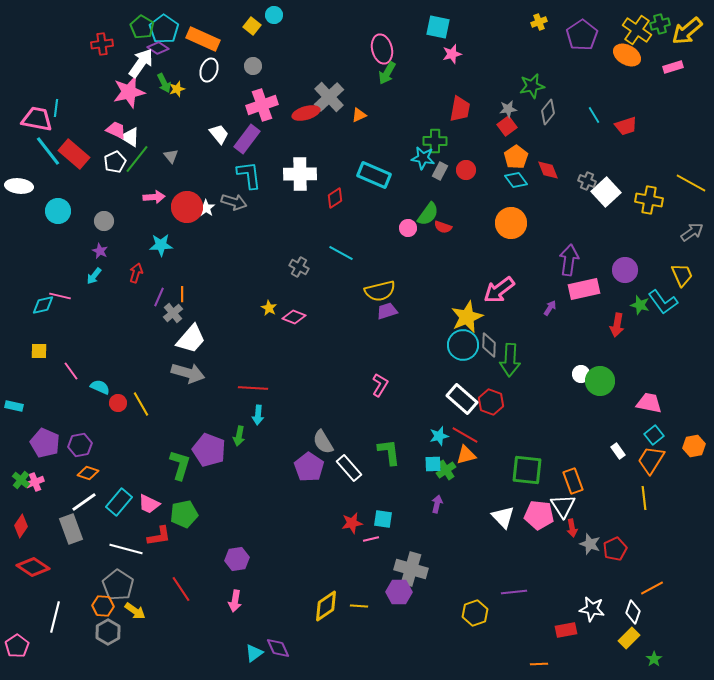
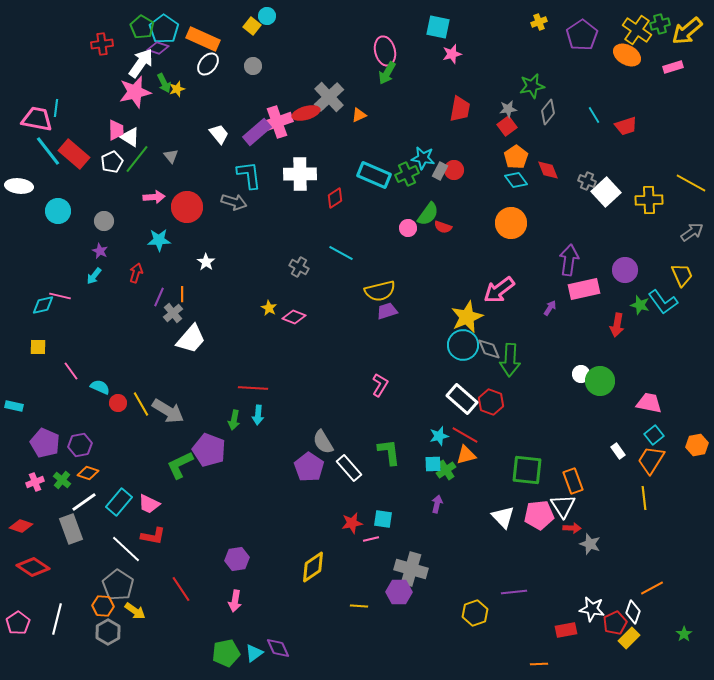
cyan circle at (274, 15): moved 7 px left, 1 px down
purple diamond at (158, 48): rotated 15 degrees counterclockwise
pink ellipse at (382, 49): moved 3 px right, 2 px down
white ellipse at (209, 70): moved 1 px left, 6 px up; rotated 20 degrees clockwise
pink star at (129, 92): moved 6 px right
pink cross at (262, 105): moved 15 px right, 17 px down
pink trapezoid at (116, 130): rotated 65 degrees clockwise
purple rectangle at (247, 139): moved 10 px right, 7 px up; rotated 12 degrees clockwise
green cross at (435, 141): moved 28 px left, 33 px down; rotated 25 degrees counterclockwise
white pentagon at (115, 162): moved 3 px left
red circle at (466, 170): moved 12 px left
yellow cross at (649, 200): rotated 12 degrees counterclockwise
white star at (206, 208): moved 54 px down
cyan star at (161, 245): moved 2 px left, 5 px up
gray diamond at (489, 345): moved 4 px down; rotated 25 degrees counterclockwise
yellow square at (39, 351): moved 1 px left, 4 px up
gray arrow at (188, 373): moved 20 px left, 38 px down; rotated 16 degrees clockwise
green arrow at (239, 436): moved 5 px left, 16 px up
orange hexagon at (694, 446): moved 3 px right, 1 px up
green L-shape at (180, 465): rotated 132 degrees counterclockwise
green cross at (21, 480): moved 41 px right
green pentagon at (184, 514): moved 42 px right, 139 px down
pink pentagon at (539, 515): rotated 12 degrees counterclockwise
red diamond at (21, 526): rotated 75 degrees clockwise
red arrow at (572, 528): rotated 78 degrees counterclockwise
red L-shape at (159, 536): moved 6 px left; rotated 20 degrees clockwise
white line at (126, 549): rotated 28 degrees clockwise
red pentagon at (615, 549): moved 74 px down
yellow diamond at (326, 606): moved 13 px left, 39 px up
white line at (55, 617): moved 2 px right, 2 px down
pink pentagon at (17, 646): moved 1 px right, 23 px up
green star at (654, 659): moved 30 px right, 25 px up
